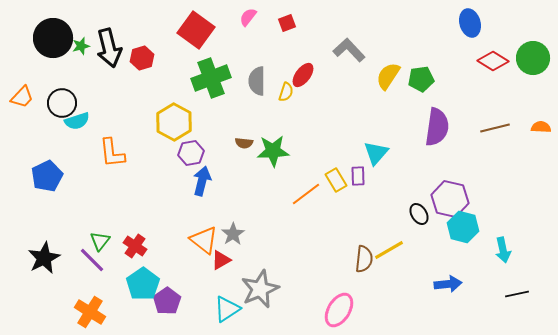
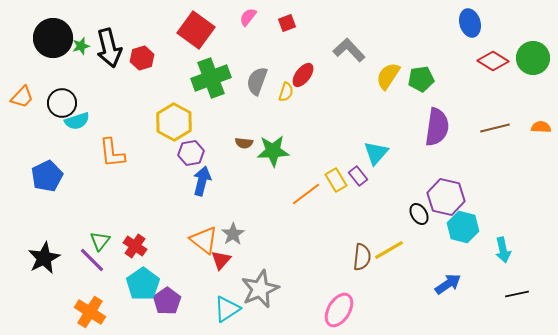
gray semicircle at (257, 81): rotated 20 degrees clockwise
purple rectangle at (358, 176): rotated 36 degrees counterclockwise
purple hexagon at (450, 199): moved 4 px left, 2 px up
brown semicircle at (364, 259): moved 2 px left, 2 px up
red triangle at (221, 260): rotated 20 degrees counterclockwise
blue arrow at (448, 284): rotated 28 degrees counterclockwise
